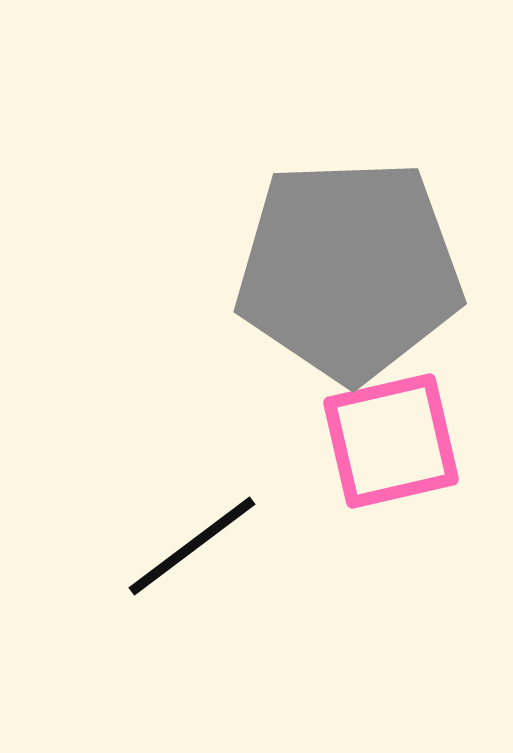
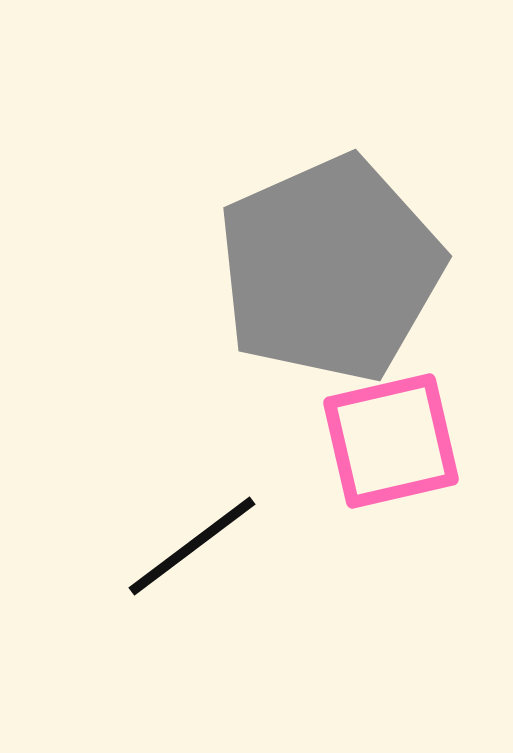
gray pentagon: moved 19 px left, 1 px up; rotated 22 degrees counterclockwise
